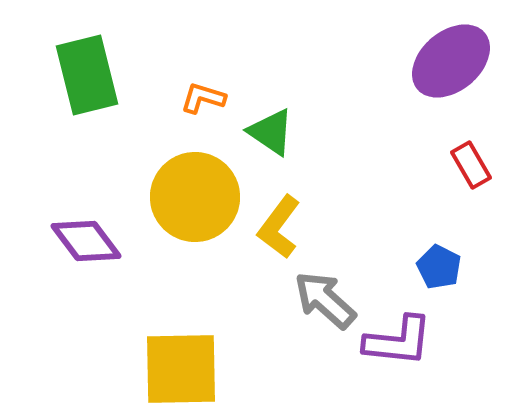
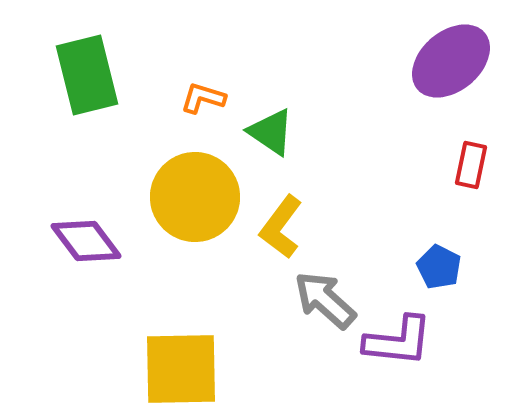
red rectangle: rotated 42 degrees clockwise
yellow L-shape: moved 2 px right
